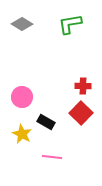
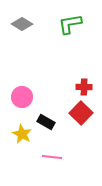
red cross: moved 1 px right, 1 px down
